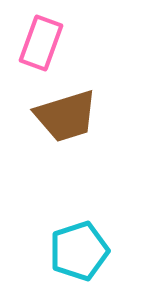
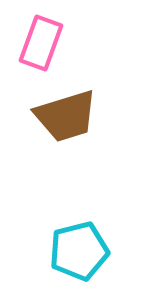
cyan pentagon: rotated 4 degrees clockwise
